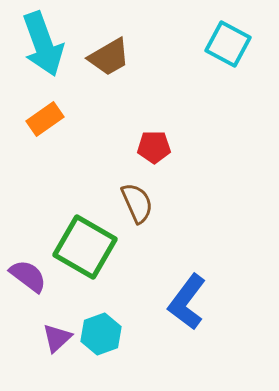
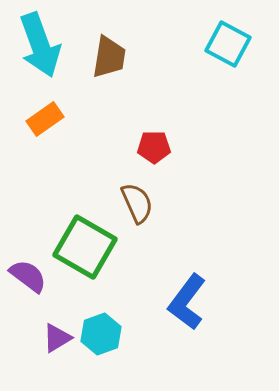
cyan arrow: moved 3 px left, 1 px down
brown trapezoid: rotated 51 degrees counterclockwise
purple triangle: rotated 12 degrees clockwise
